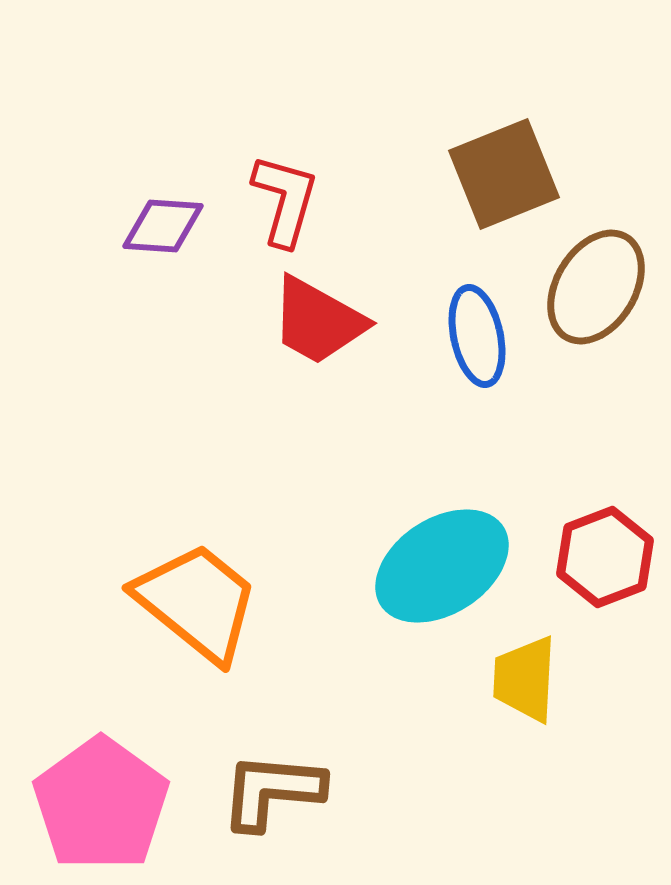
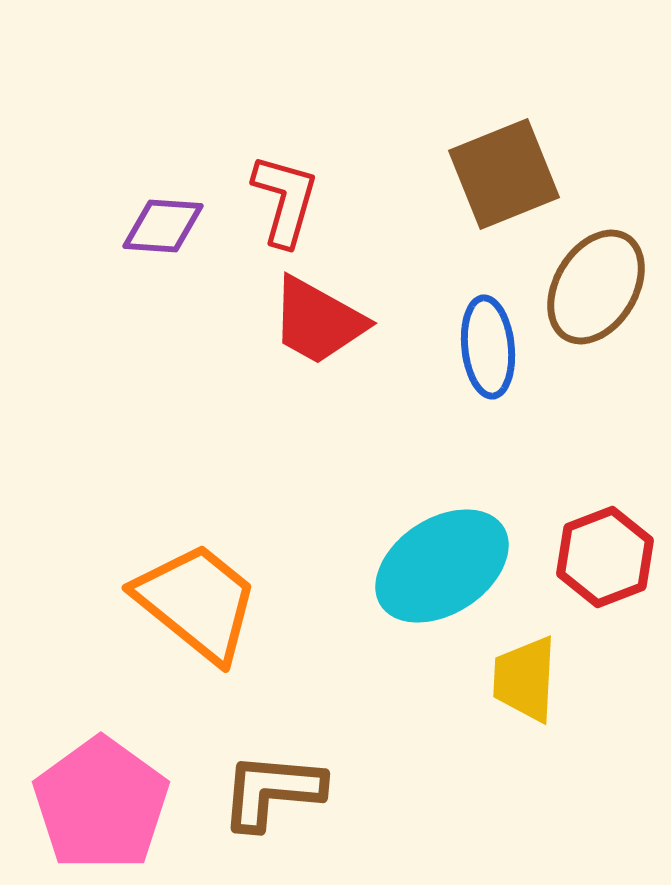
blue ellipse: moved 11 px right, 11 px down; rotated 6 degrees clockwise
